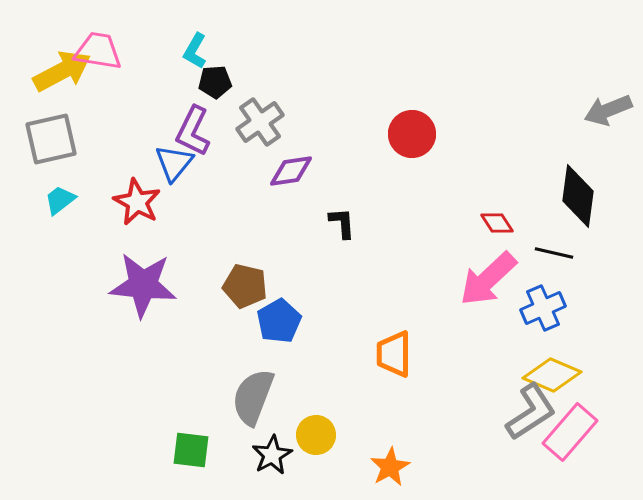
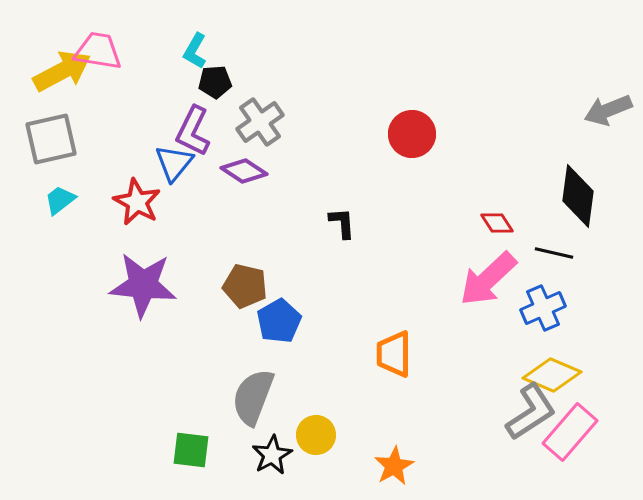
purple diamond: moved 47 px left; rotated 42 degrees clockwise
orange star: moved 4 px right, 1 px up
